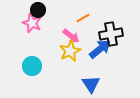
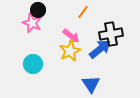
orange line: moved 6 px up; rotated 24 degrees counterclockwise
cyan circle: moved 1 px right, 2 px up
